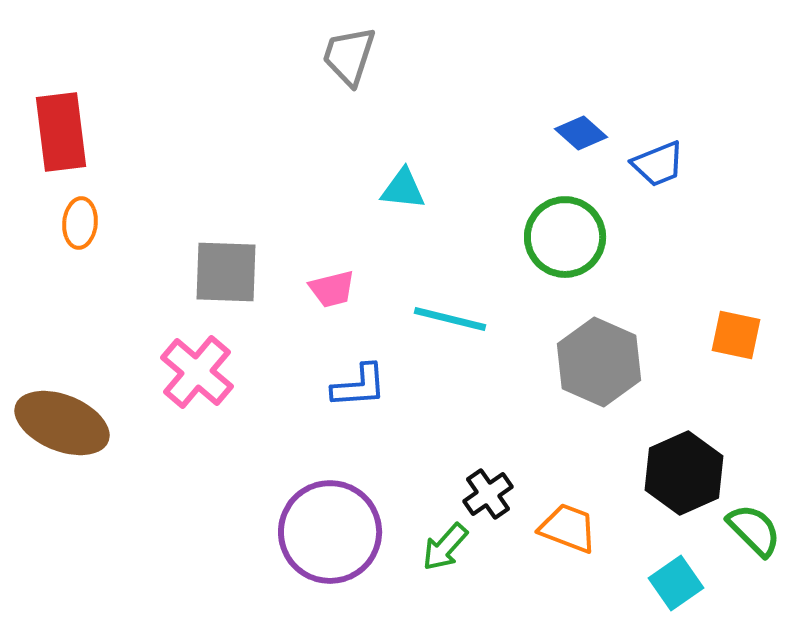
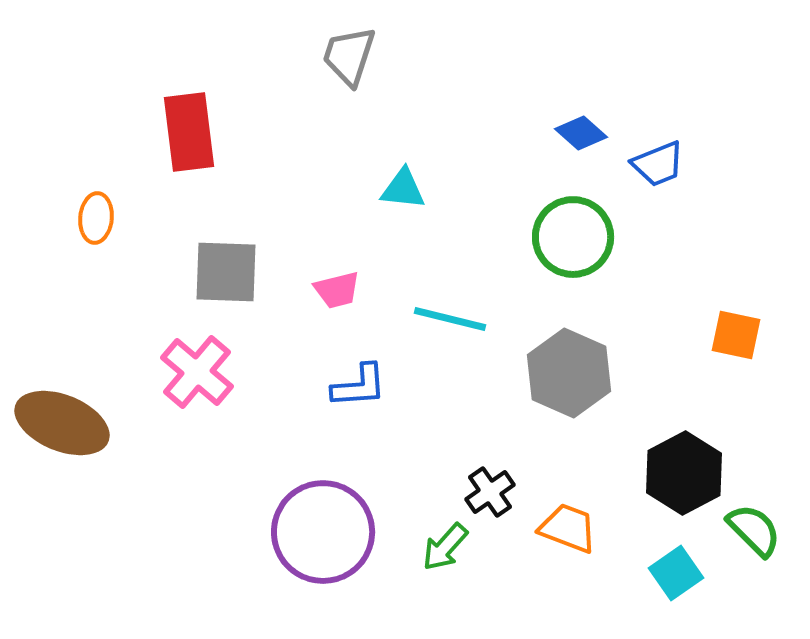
red rectangle: moved 128 px right
orange ellipse: moved 16 px right, 5 px up
green circle: moved 8 px right
pink trapezoid: moved 5 px right, 1 px down
gray hexagon: moved 30 px left, 11 px down
black hexagon: rotated 4 degrees counterclockwise
black cross: moved 2 px right, 2 px up
purple circle: moved 7 px left
cyan square: moved 10 px up
